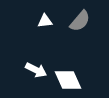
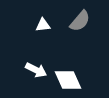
white triangle: moved 2 px left, 4 px down
